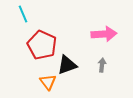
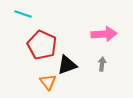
cyan line: rotated 48 degrees counterclockwise
gray arrow: moved 1 px up
